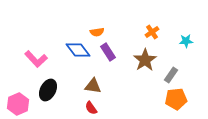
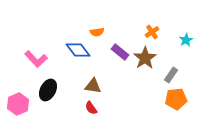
cyan star: moved 1 px up; rotated 24 degrees counterclockwise
purple rectangle: moved 12 px right; rotated 18 degrees counterclockwise
brown star: moved 2 px up
